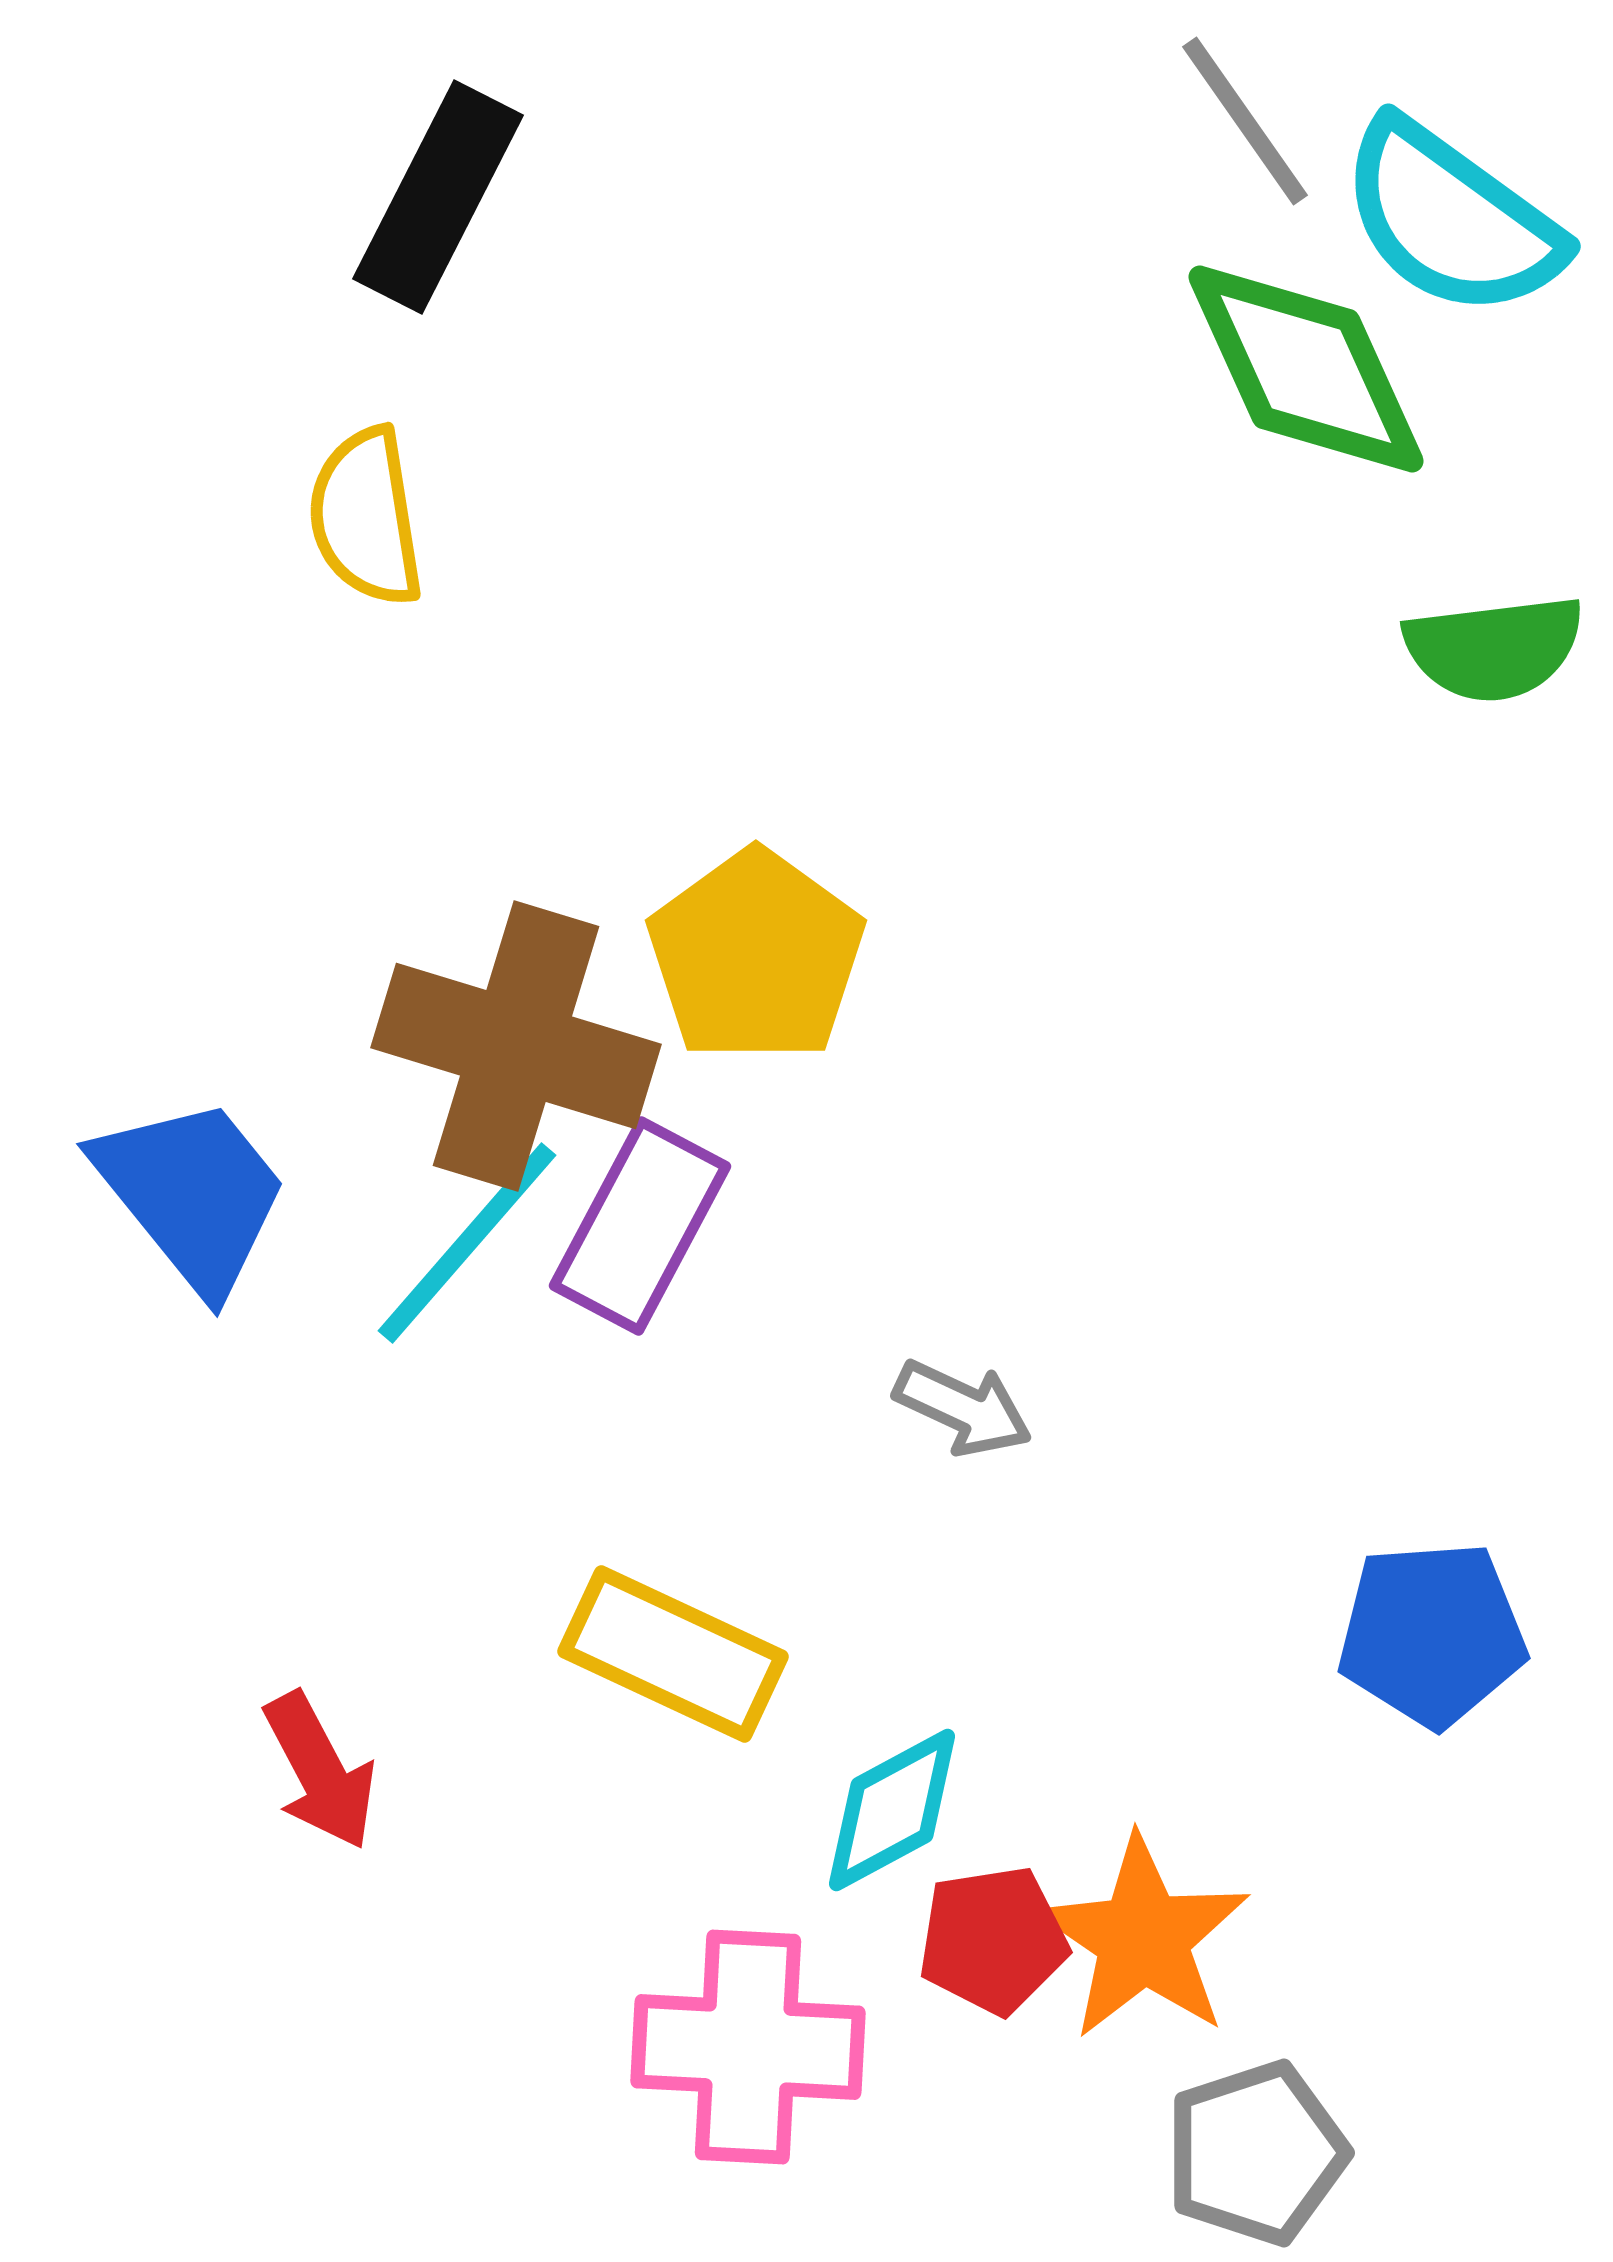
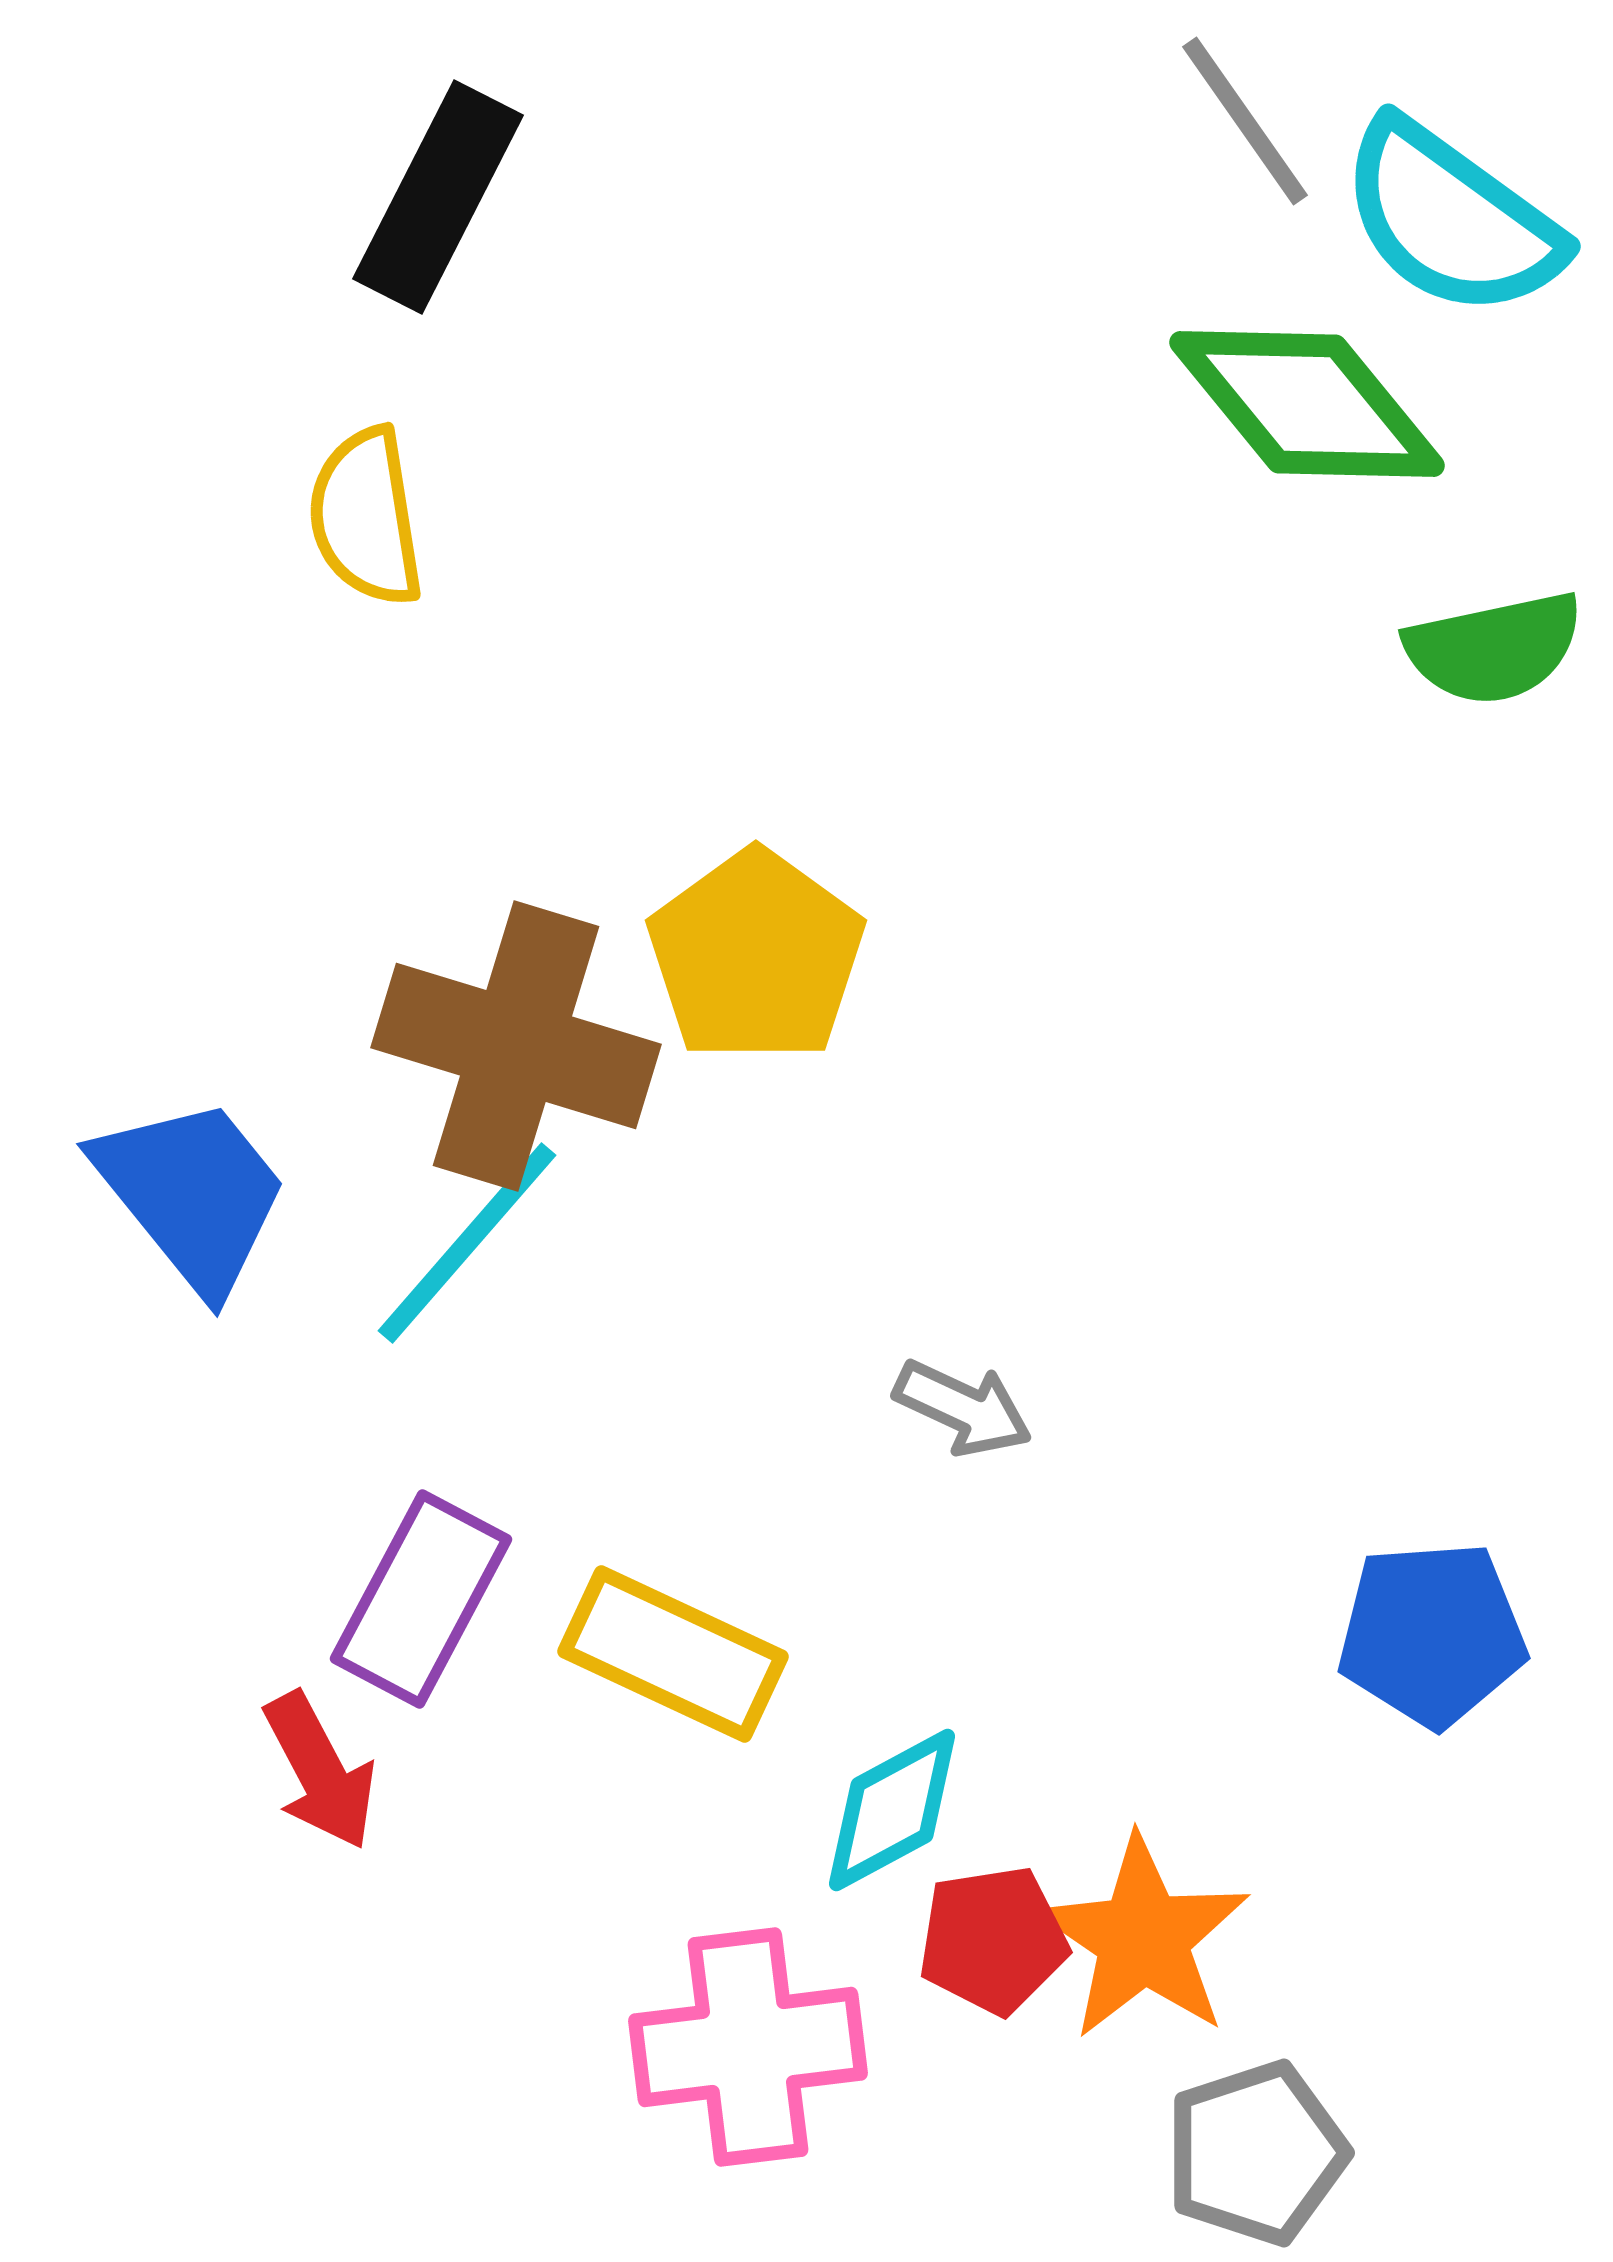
green diamond: moved 1 px right, 35 px down; rotated 15 degrees counterclockwise
green semicircle: rotated 5 degrees counterclockwise
purple rectangle: moved 219 px left, 373 px down
pink cross: rotated 10 degrees counterclockwise
